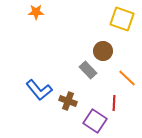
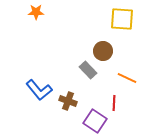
yellow square: rotated 15 degrees counterclockwise
orange line: rotated 18 degrees counterclockwise
